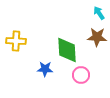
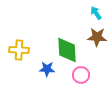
cyan arrow: moved 3 px left
yellow cross: moved 3 px right, 9 px down
blue star: moved 2 px right
